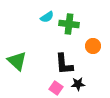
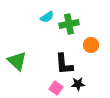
green cross: rotated 18 degrees counterclockwise
orange circle: moved 2 px left, 1 px up
